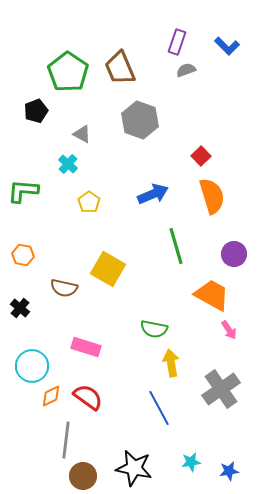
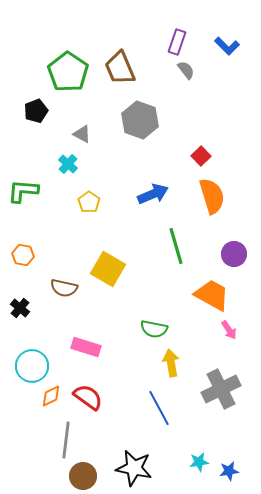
gray semicircle: rotated 72 degrees clockwise
gray cross: rotated 9 degrees clockwise
cyan star: moved 8 px right
